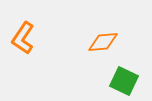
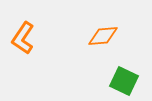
orange diamond: moved 6 px up
